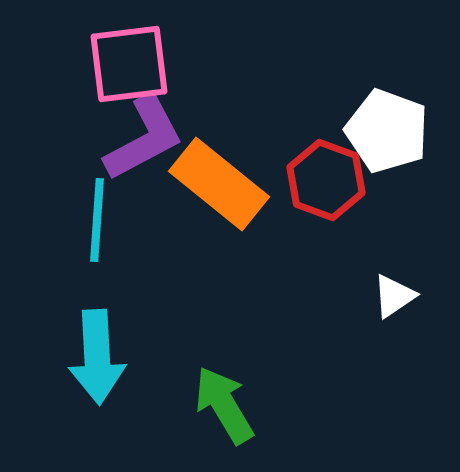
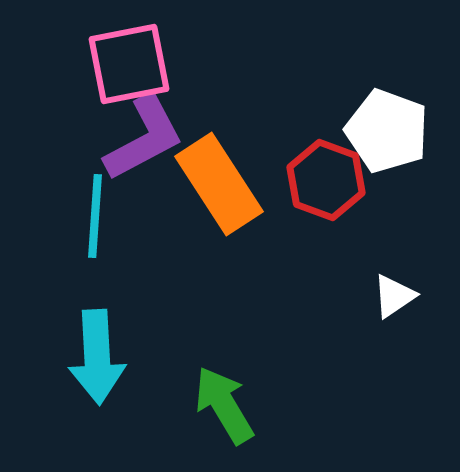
pink square: rotated 4 degrees counterclockwise
orange rectangle: rotated 18 degrees clockwise
cyan line: moved 2 px left, 4 px up
